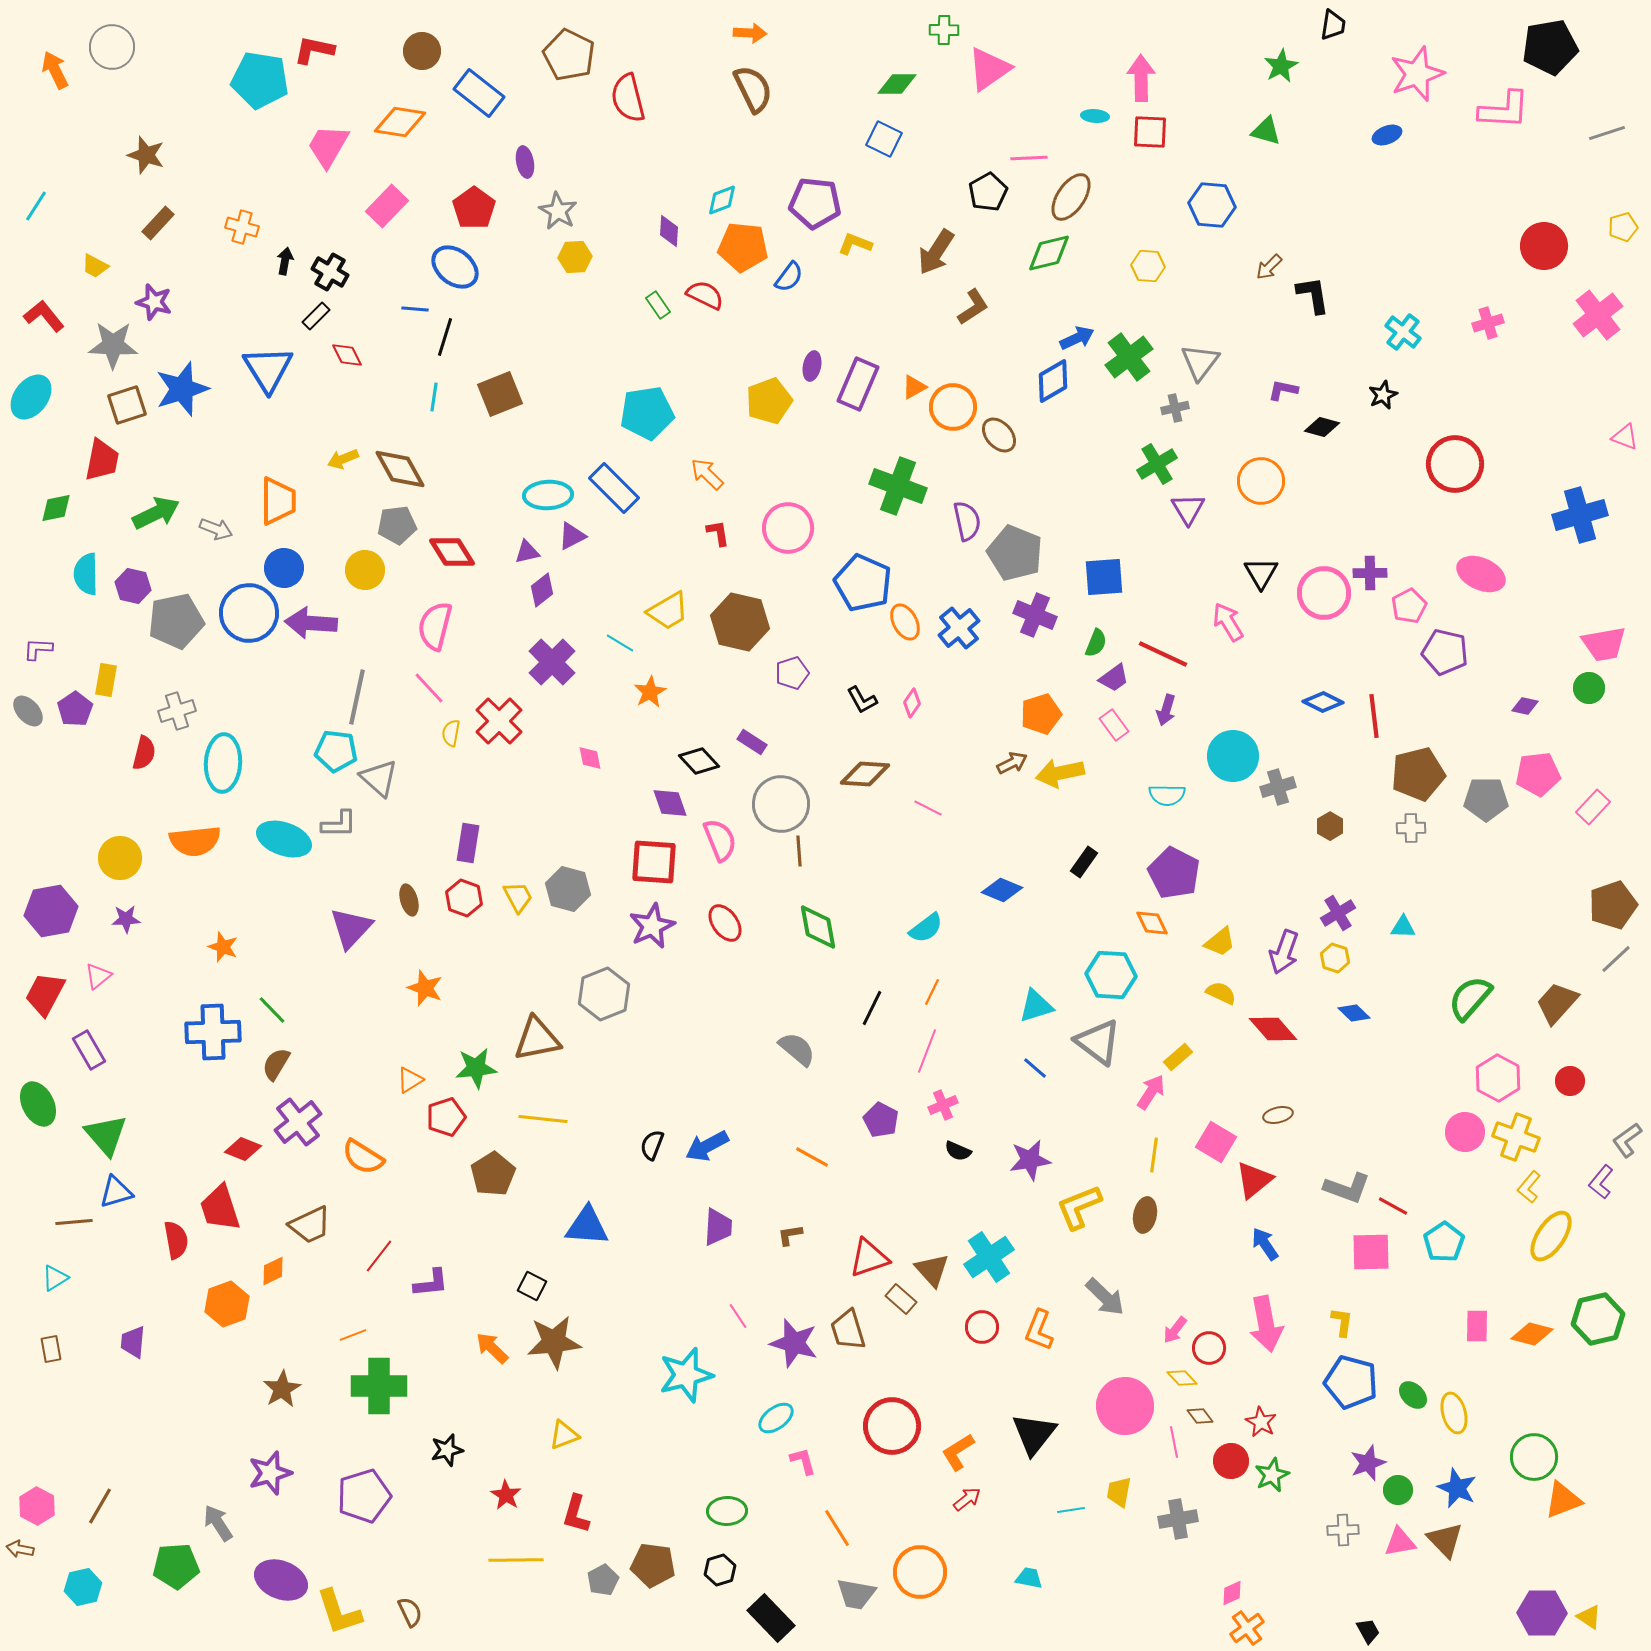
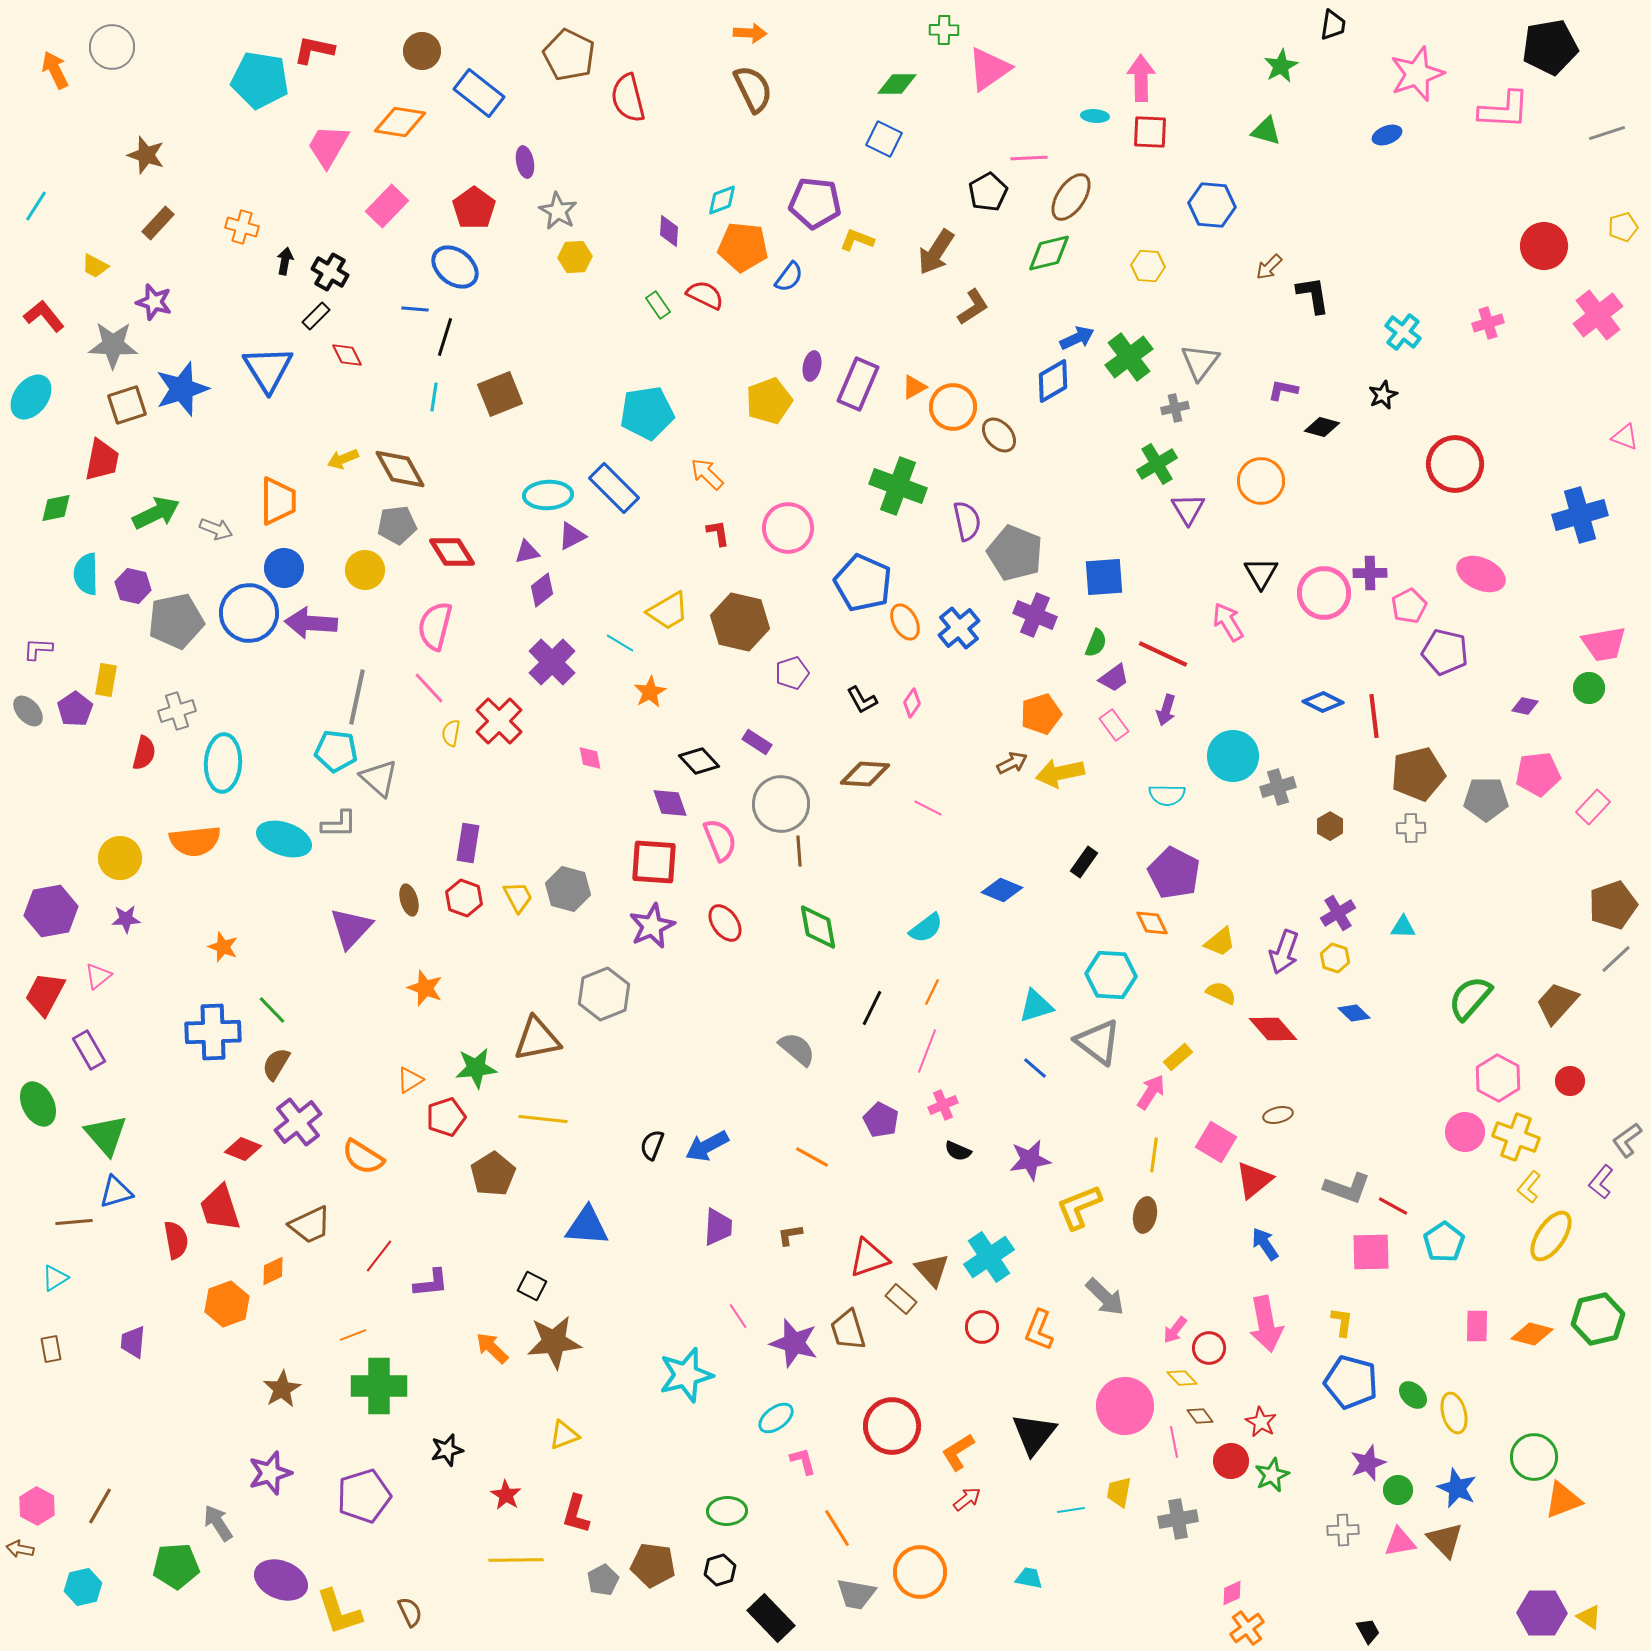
yellow L-shape at (855, 244): moved 2 px right, 4 px up
purple rectangle at (752, 742): moved 5 px right
